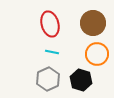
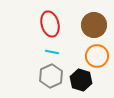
brown circle: moved 1 px right, 2 px down
orange circle: moved 2 px down
gray hexagon: moved 3 px right, 3 px up
